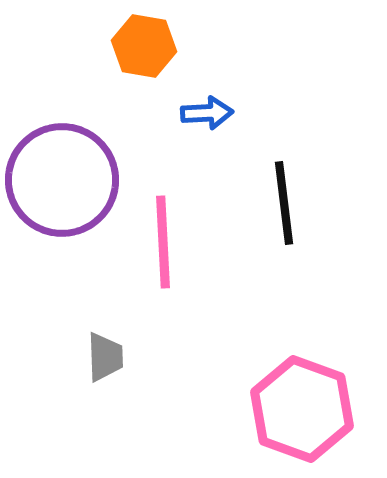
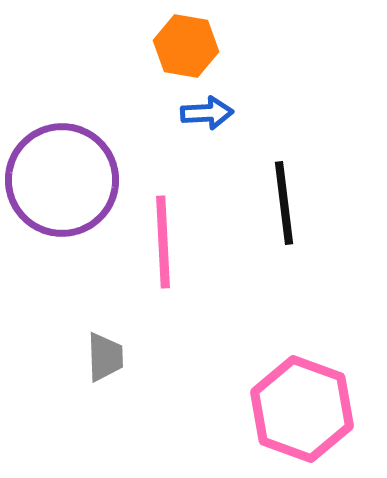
orange hexagon: moved 42 px right
